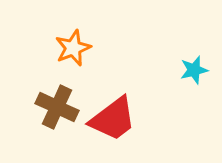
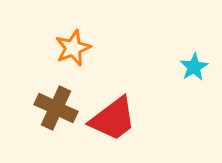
cyan star: moved 3 px up; rotated 16 degrees counterclockwise
brown cross: moved 1 px left, 1 px down
